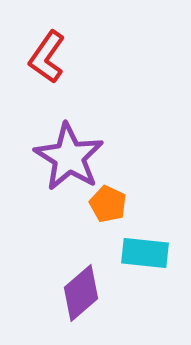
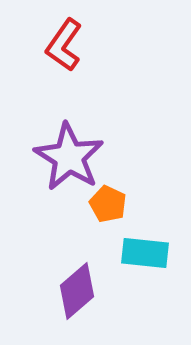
red L-shape: moved 17 px right, 12 px up
purple diamond: moved 4 px left, 2 px up
